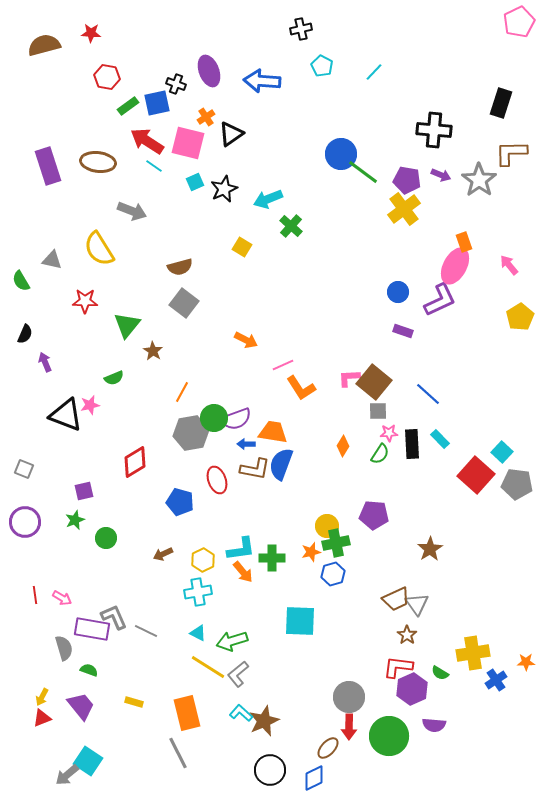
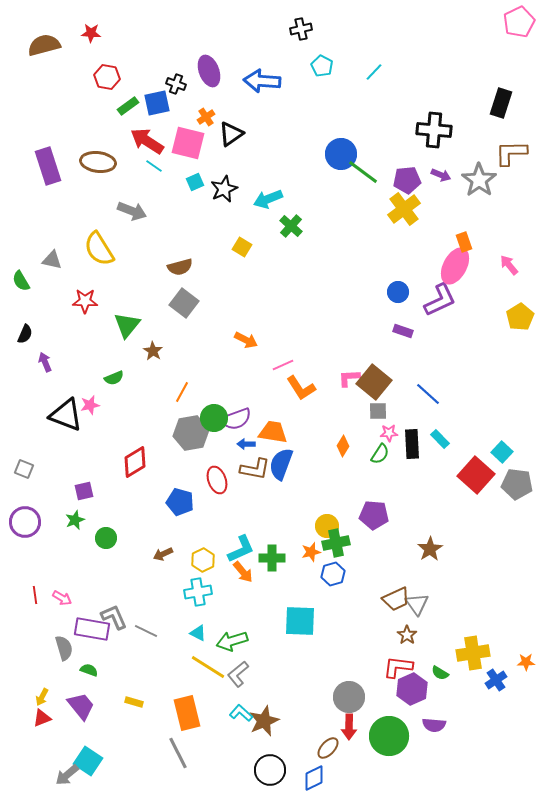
purple pentagon at (407, 180): rotated 16 degrees counterclockwise
cyan L-shape at (241, 549): rotated 16 degrees counterclockwise
